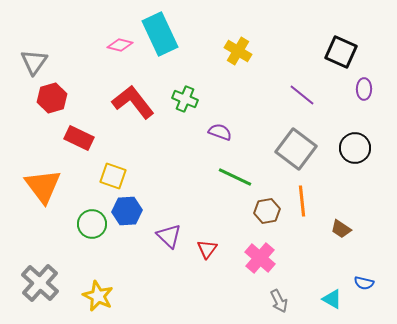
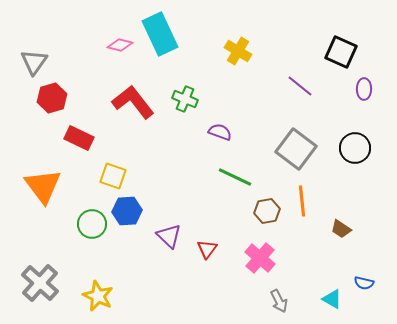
purple line: moved 2 px left, 9 px up
